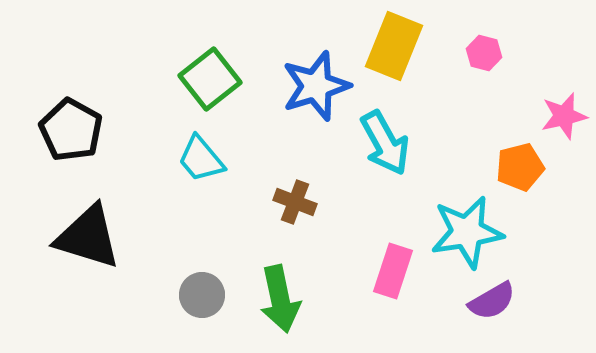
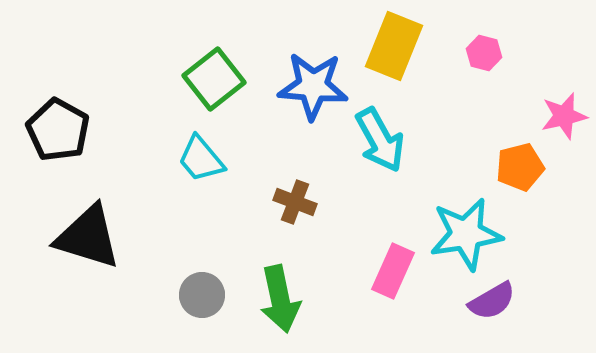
green square: moved 4 px right
blue star: moved 3 px left; rotated 22 degrees clockwise
black pentagon: moved 13 px left
cyan arrow: moved 5 px left, 3 px up
cyan star: moved 1 px left, 2 px down
pink rectangle: rotated 6 degrees clockwise
